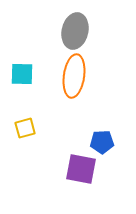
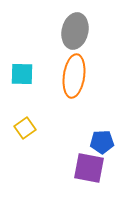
yellow square: rotated 20 degrees counterclockwise
purple square: moved 8 px right, 1 px up
